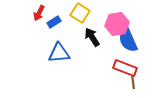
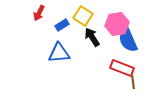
yellow square: moved 3 px right, 3 px down
blue rectangle: moved 8 px right, 3 px down
red rectangle: moved 3 px left
